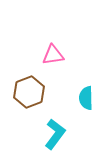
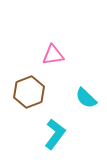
cyan semicircle: rotated 45 degrees counterclockwise
